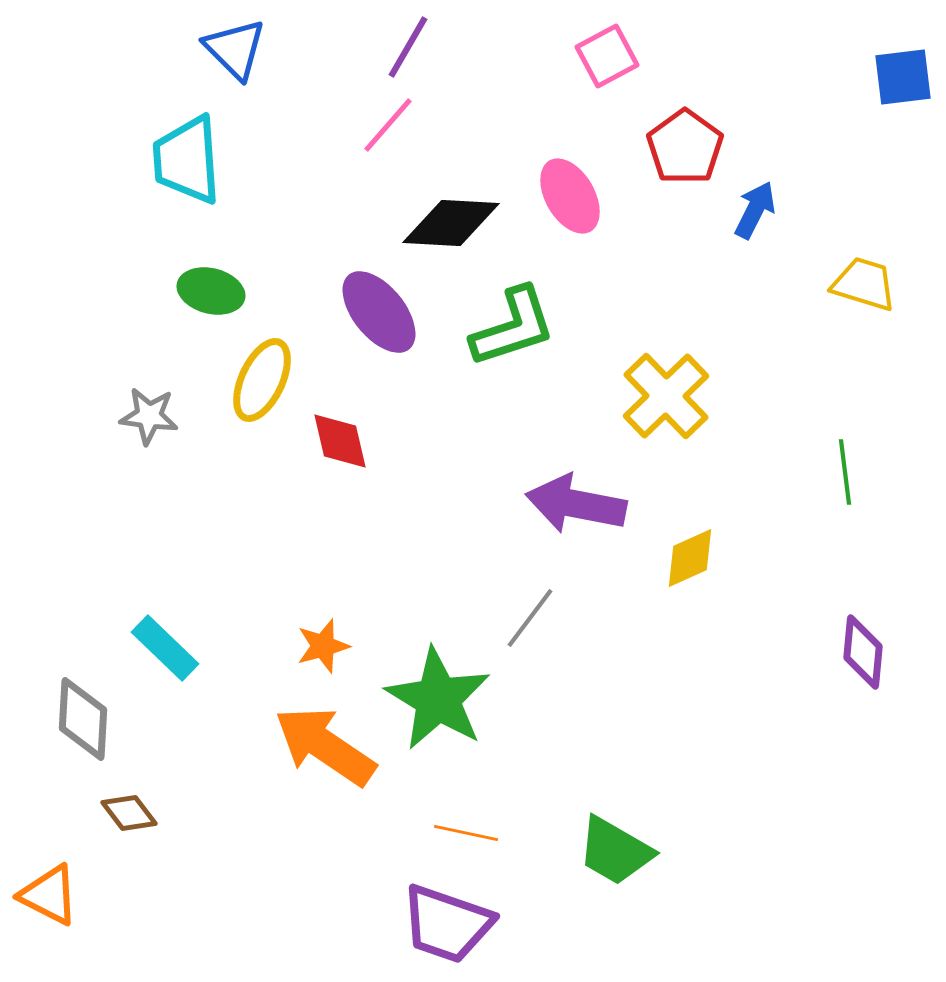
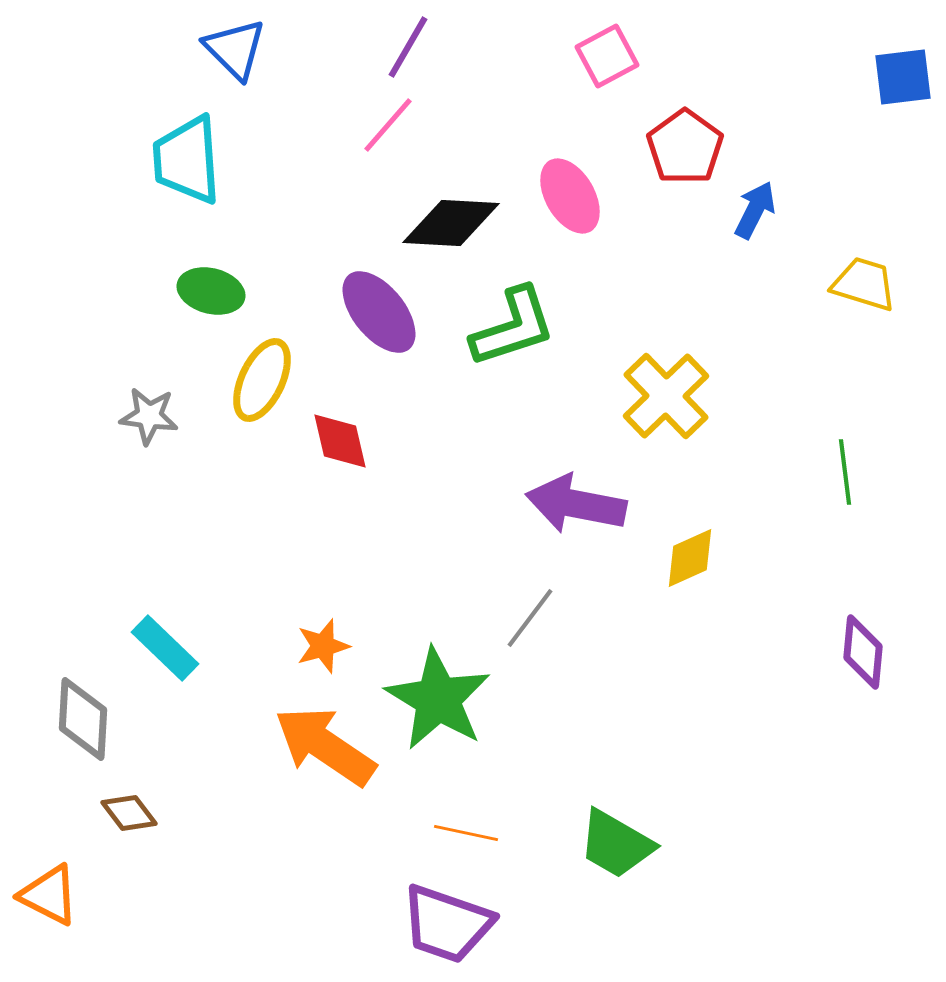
green trapezoid: moved 1 px right, 7 px up
